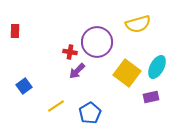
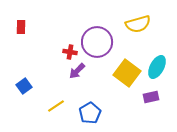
red rectangle: moved 6 px right, 4 px up
